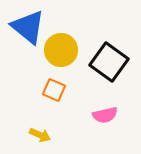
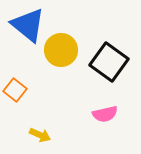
blue triangle: moved 2 px up
orange square: moved 39 px left; rotated 15 degrees clockwise
pink semicircle: moved 1 px up
